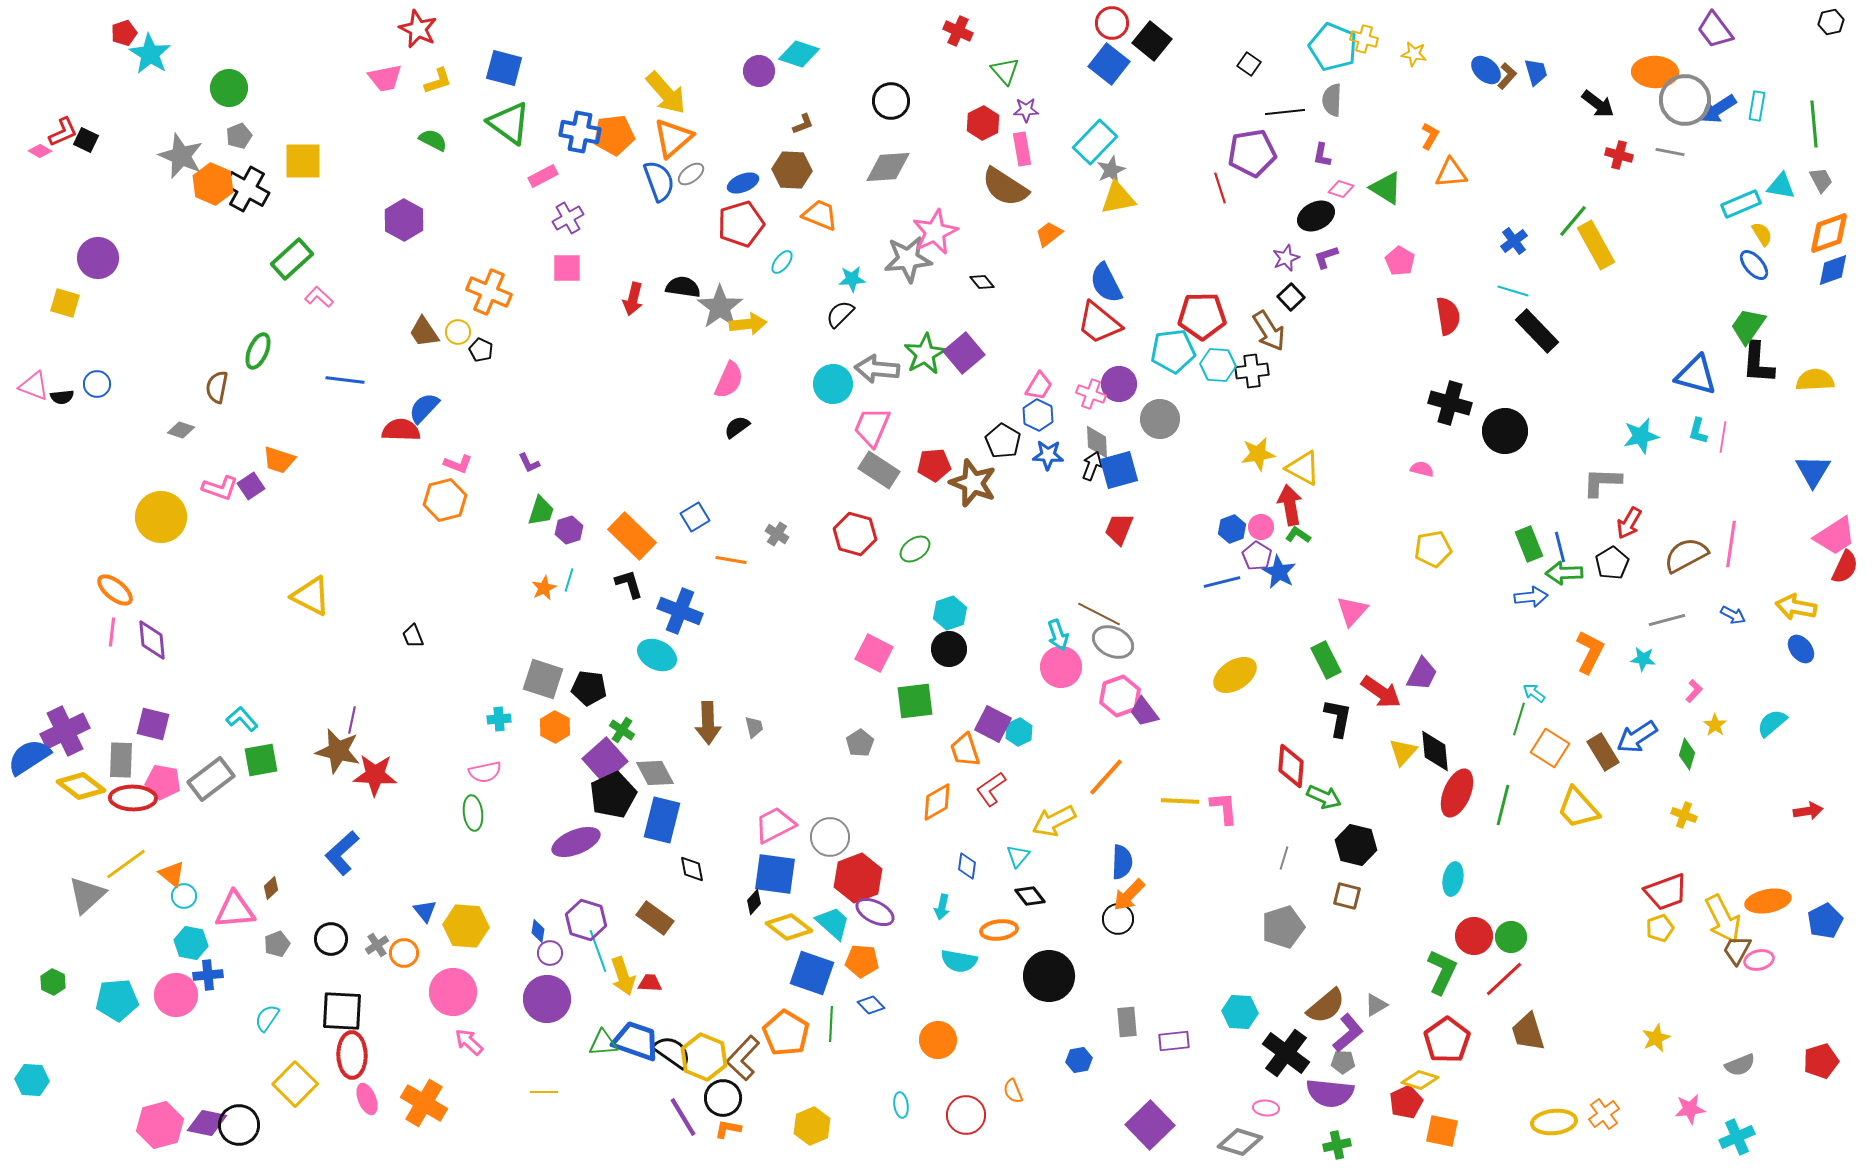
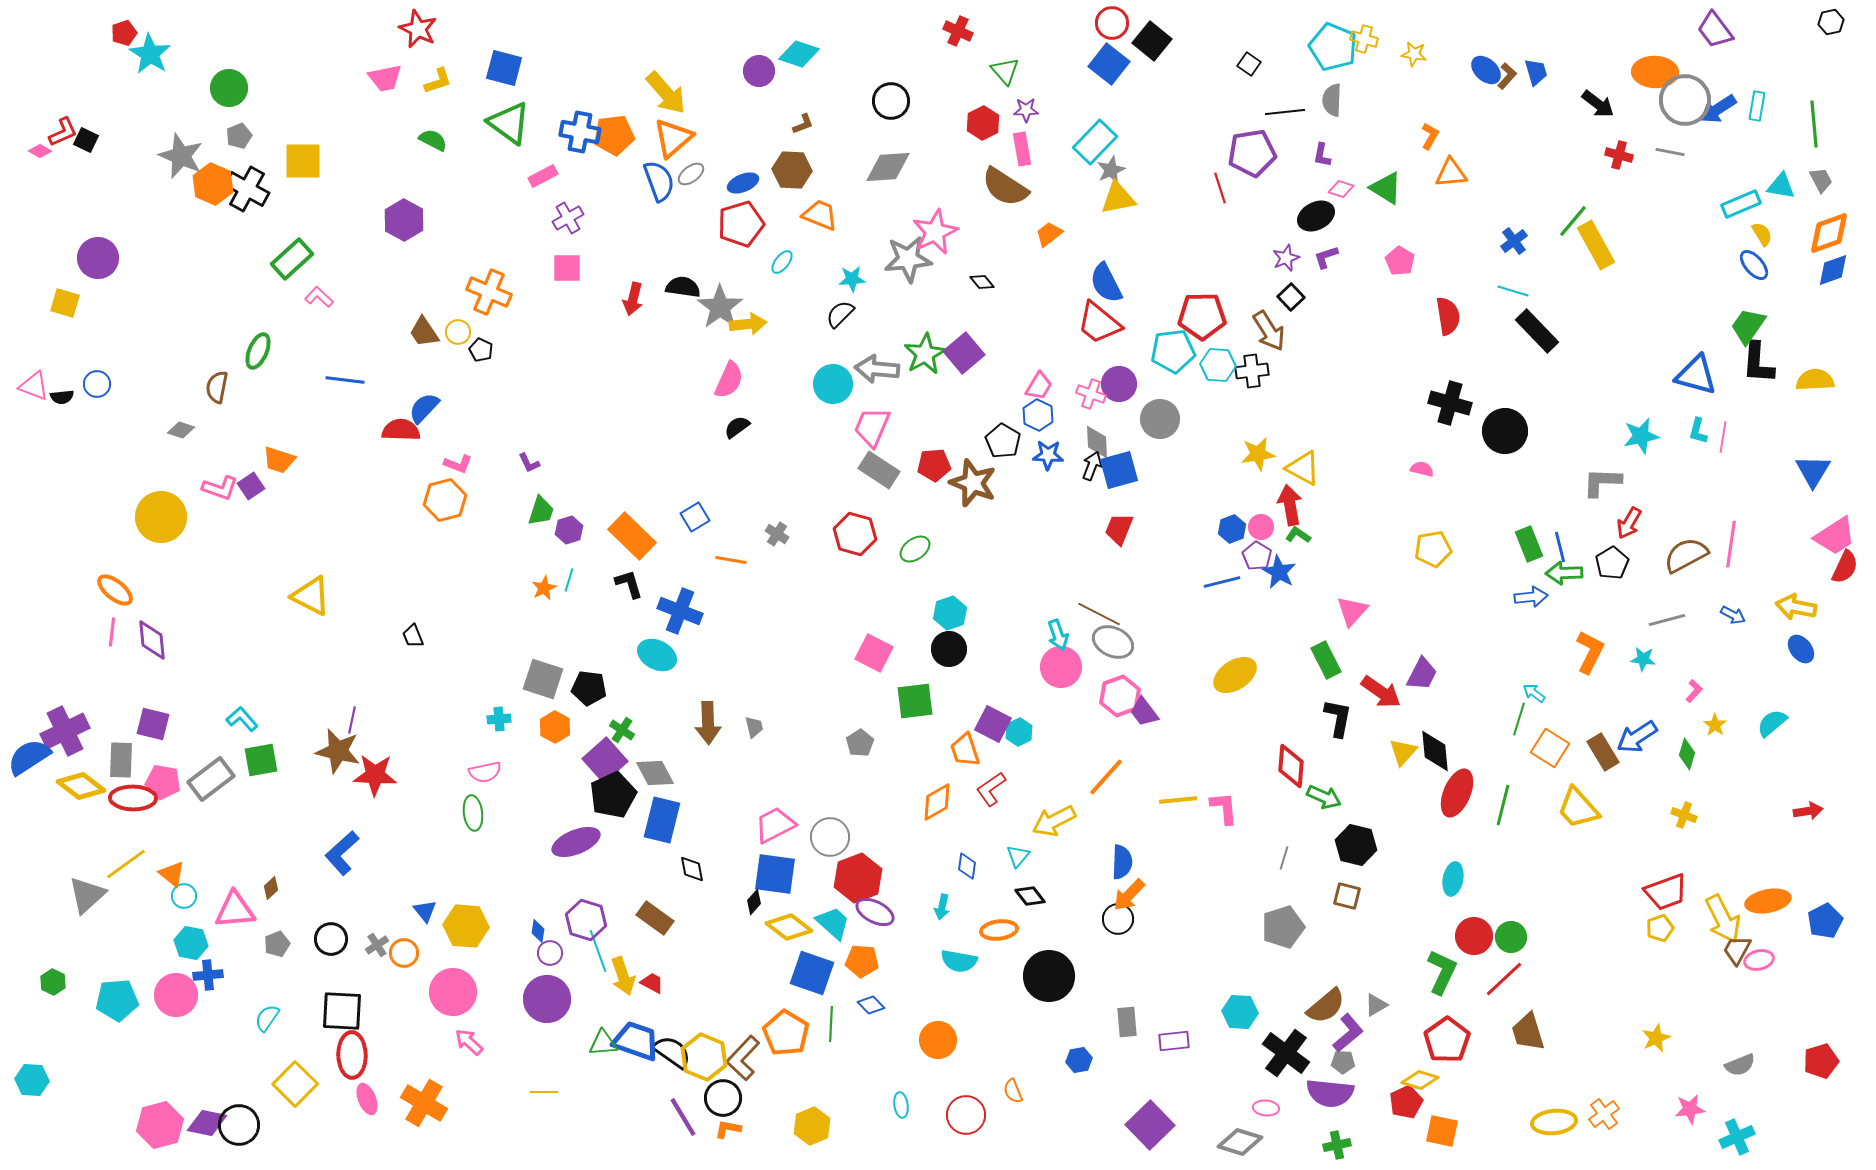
yellow line at (1180, 801): moved 2 px left, 1 px up; rotated 9 degrees counterclockwise
red trapezoid at (650, 983): moved 2 px right; rotated 25 degrees clockwise
